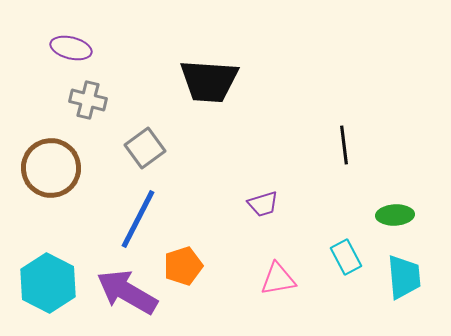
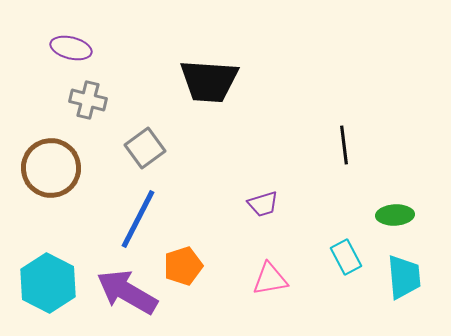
pink triangle: moved 8 px left
